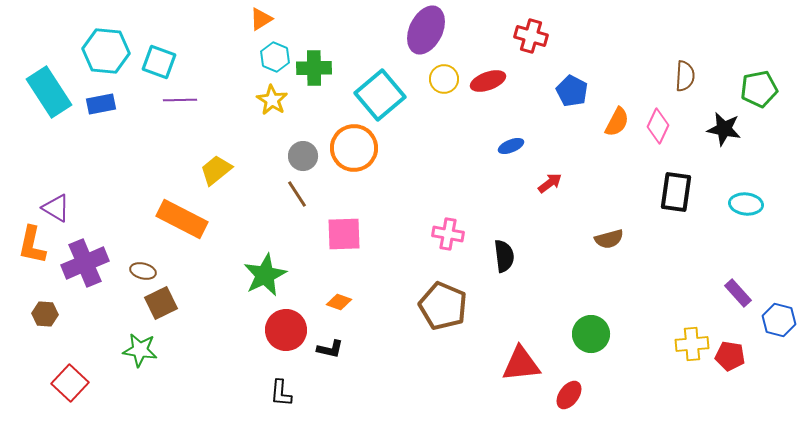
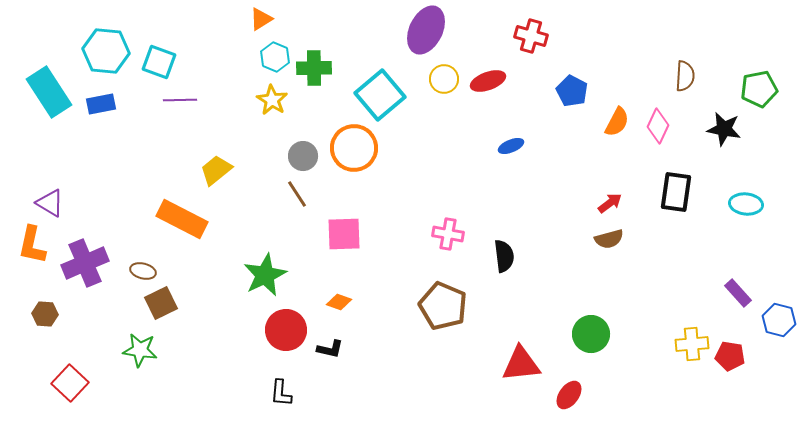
red arrow at (550, 183): moved 60 px right, 20 px down
purple triangle at (56, 208): moved 6 px left, 5 px up
